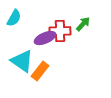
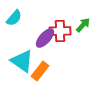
cyan semicircle: rotated 12 degrees clockwise
green arrow: moved 1 px down
purple ellipse: rotated 25 degrees counterclockwise
